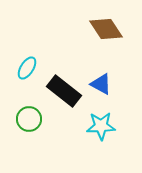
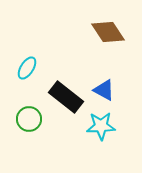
brown diamond: moved 2 px right, 3 px down
blue triangle: moved 3 px right, 6 px down
black rectangle: moved 2 px right, 6 px down
